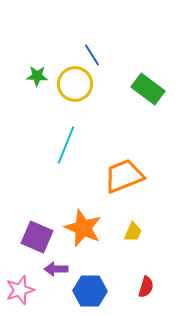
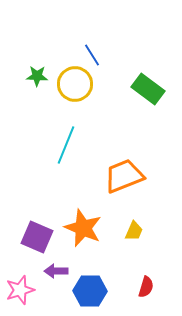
yellow trapezoid: moved 1 px right, 1 px up
purple arrow: moved 2 px down
